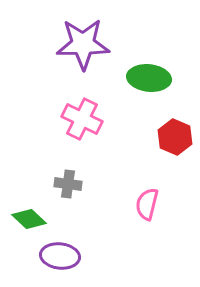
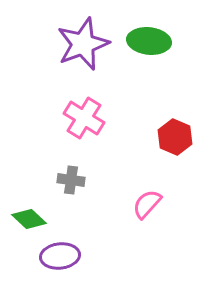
purple star: rotated 20 degrees counterclockwise
green ellipse: moved 37 px up
pink cross: moved 2 px right, 1 px up; rotated 6 degrees clockwise
gray cross: moved 3 px right, 4 px up
pink semicircle: rotated 28 degrees clockwise
purple ellipse: rotated 12 degrees counterclockwise
